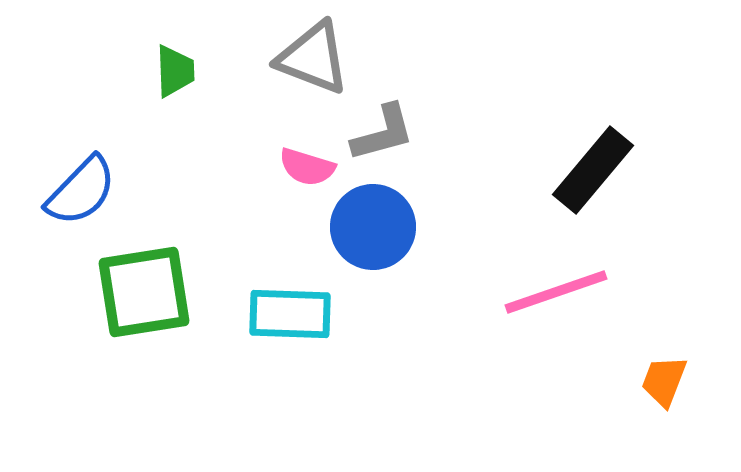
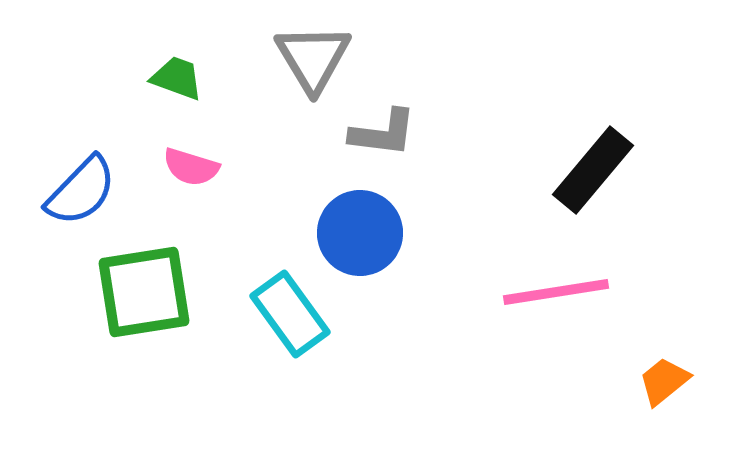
gray triangle: rotated 38 degrees clockwise
green trapezoid: moved 2 px right, 7 px down; rotated 68 degrees counterclockwise
gray L-shape: rotated 22 degrees clockwise
pink semicircle: moved 116 px left
blue circle: moved 13 px left, 6 px down
pink line: rotated 10 degrees clockwise
cyan rectangle: rotated 52 degrees clockwise
orange trapezoid: rotated 30 degrees clockwise
